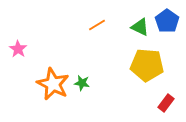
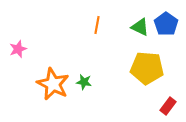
blue pentagon: moved 1 px left, 3 px down
orange line: rotated 48 degrees counterclockwise
pink star: rotated 18 degrees clockwise
yellow pentagon: moved 3 px down
green star: moved 2 px right, 1 px up
red rectangle: moved 2 px right, 3 px down
